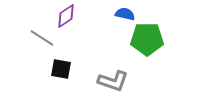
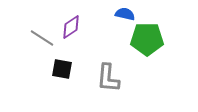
purple diamond: moved 5 px right, 11 px down
black square: moved 1 px right
gray L-shape: moved 5 px left, 3 px up; rotated 76 degrees clockwise
